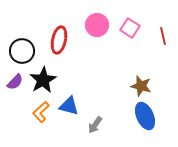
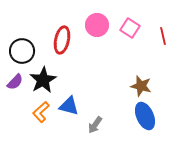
red ellipse: moved 3 px right
